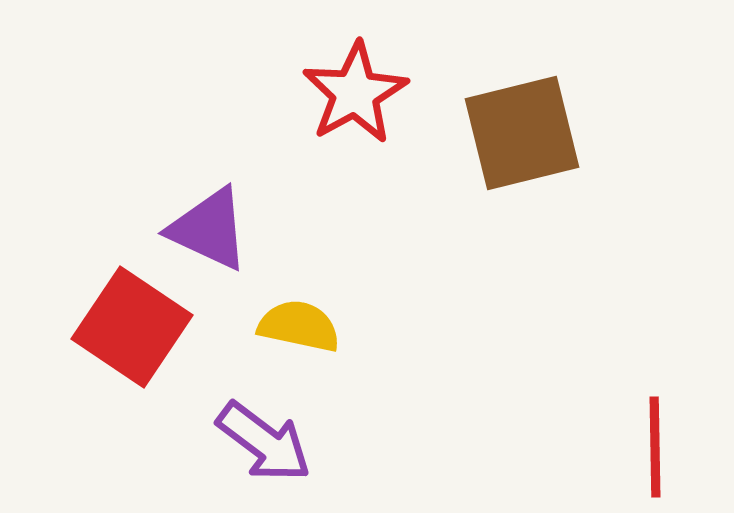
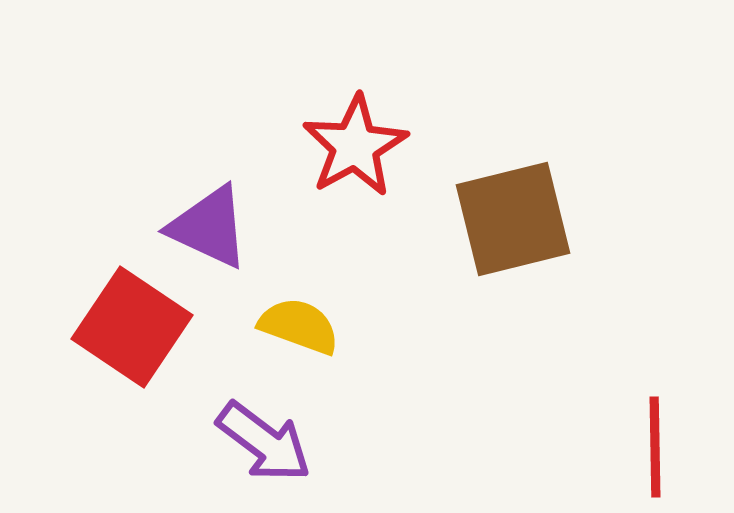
red star: moved 53 px down
brown square: moved 9 px left, 86 px down
purple triangle: moved 2 px up
yellow semicircle: rotated 8 degrees clockwise
